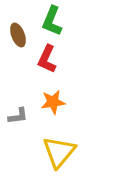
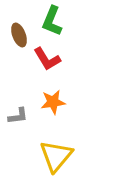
brown ellipse: moved 1 px right
red L-shape: rotated 56 degrees counterclockwise
yellow triangle: moved 3 px left, 4 px down
